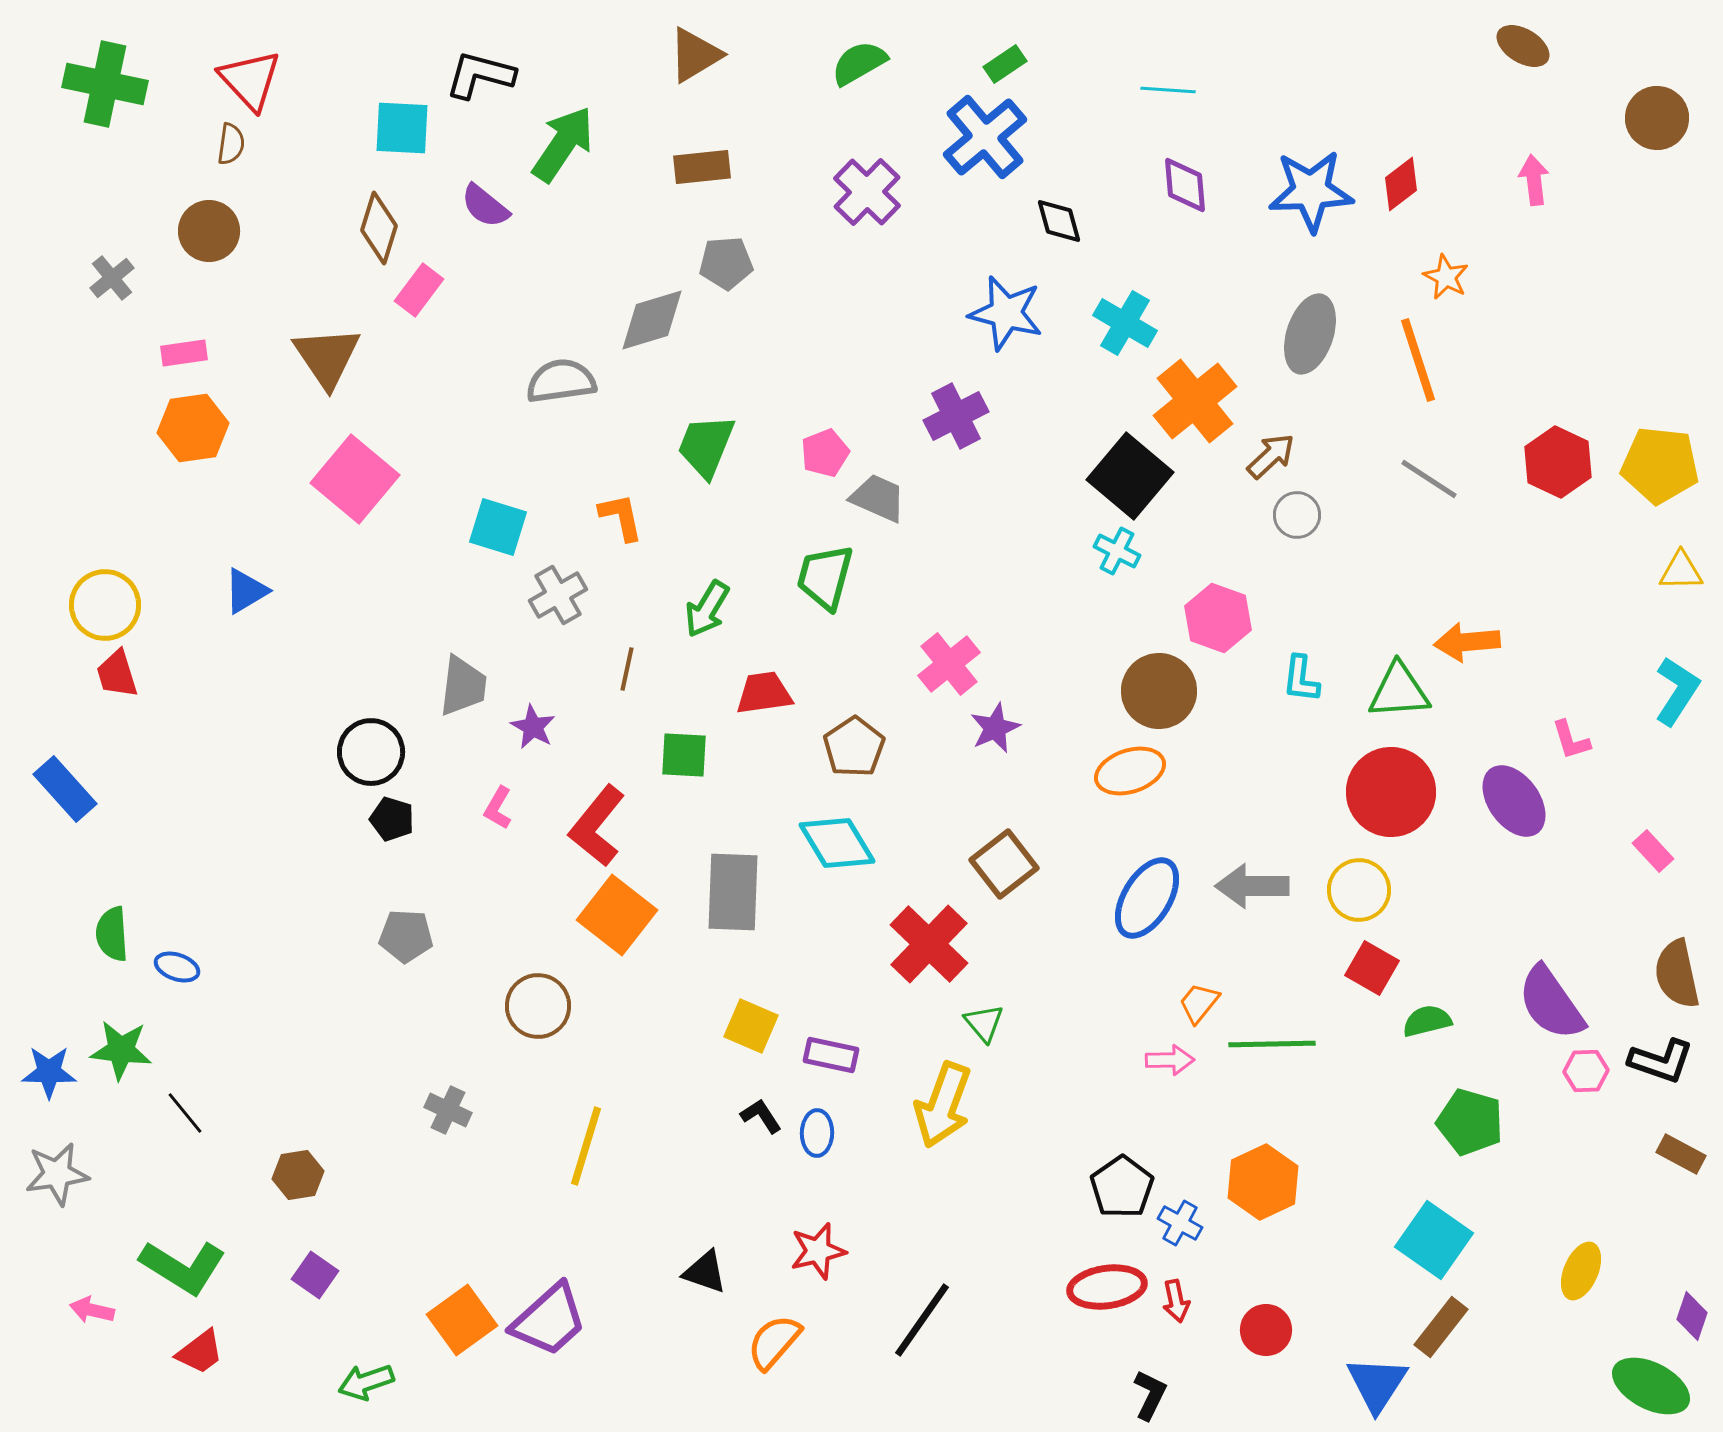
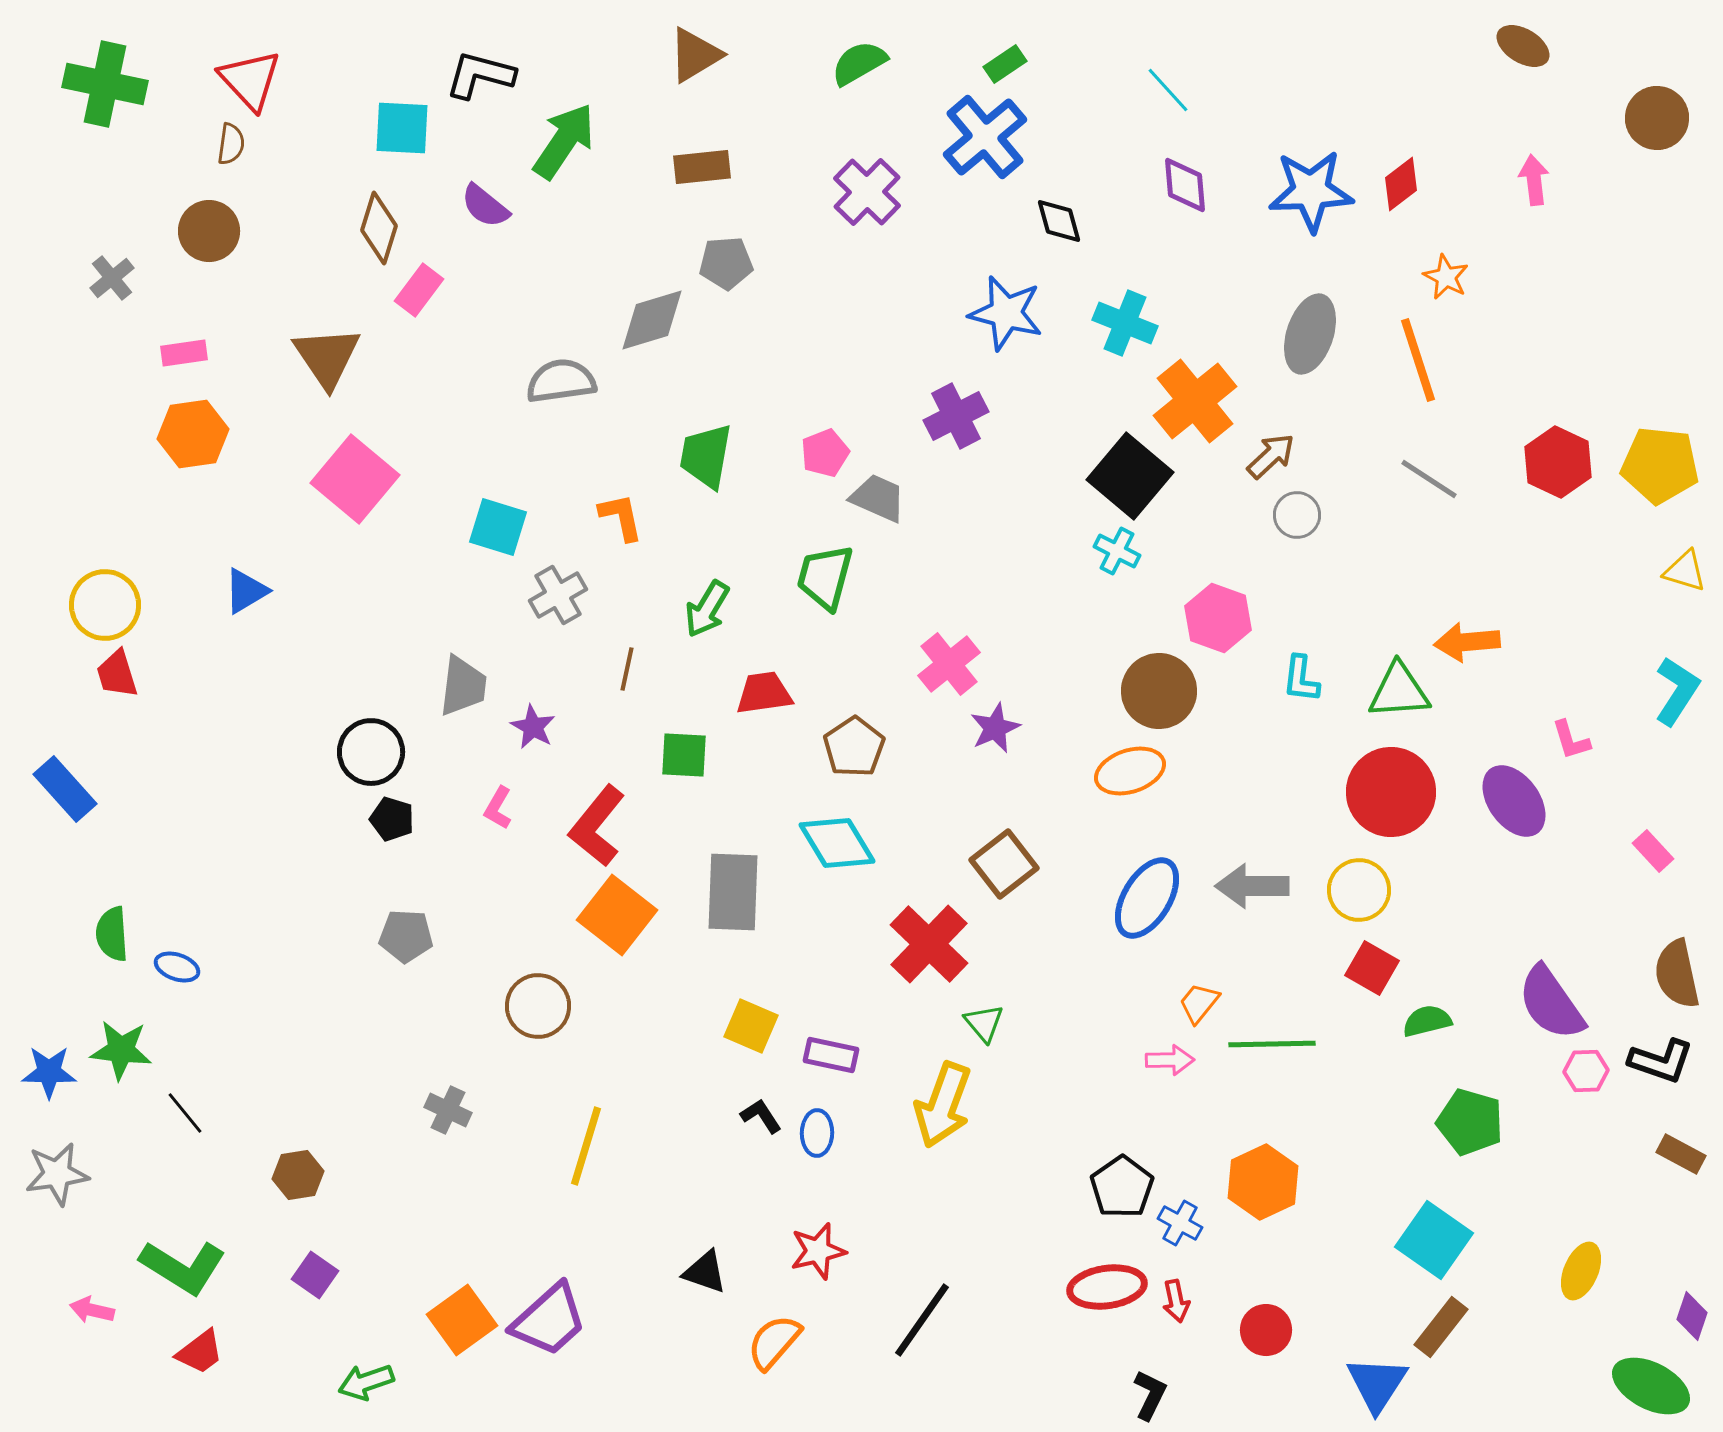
cyan line at (1168, 90): rotated 44 degrees clockwise
green arrow at (563, 144): moved 1 px right, 3 px up
cyan cross at (1125, 323): rotated 8 degrees counterclockwise
orange hexagon at (193, 428): moved 6 px down
green trapezoid at (706, 446): moved 10 px down; rotated 12 degrees counterclockwise
yellow triangle at (1681, 571): moved 4 px right; rotated 18 degrees clockwise
